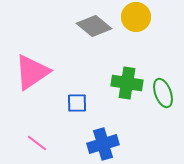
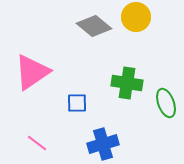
green ellipse: moved 3 px right, 10 px down
